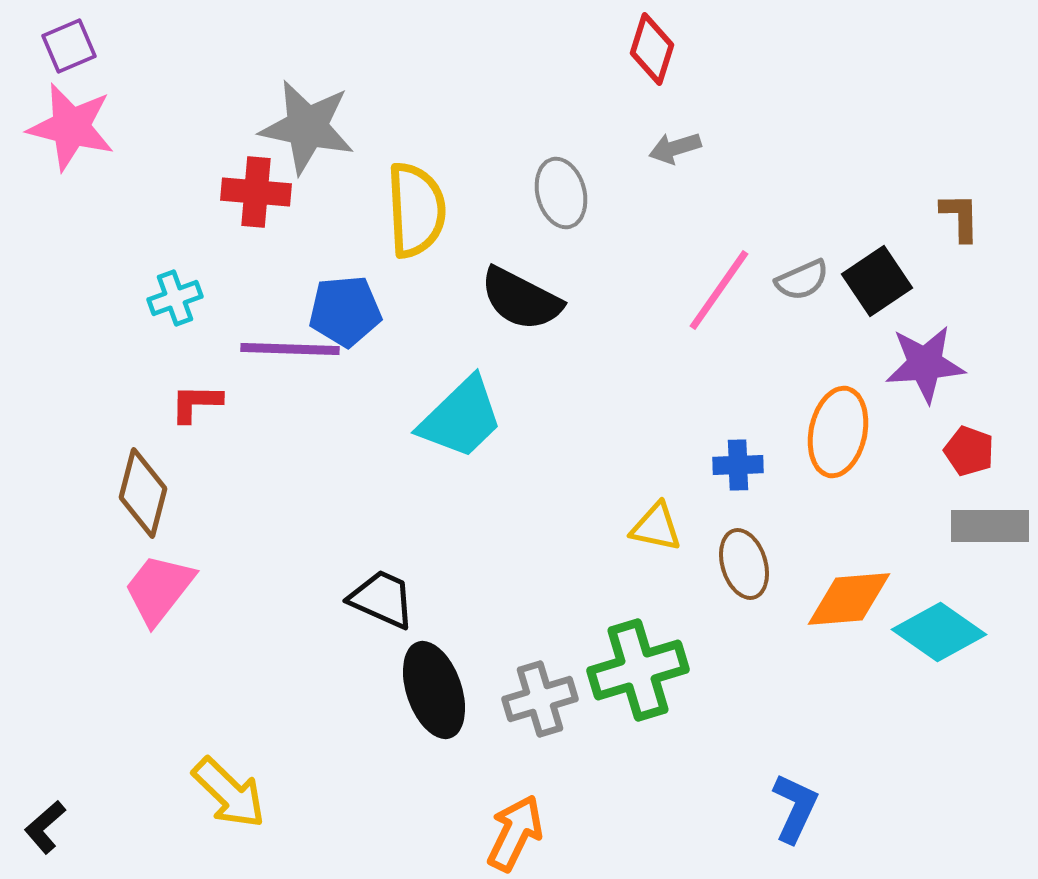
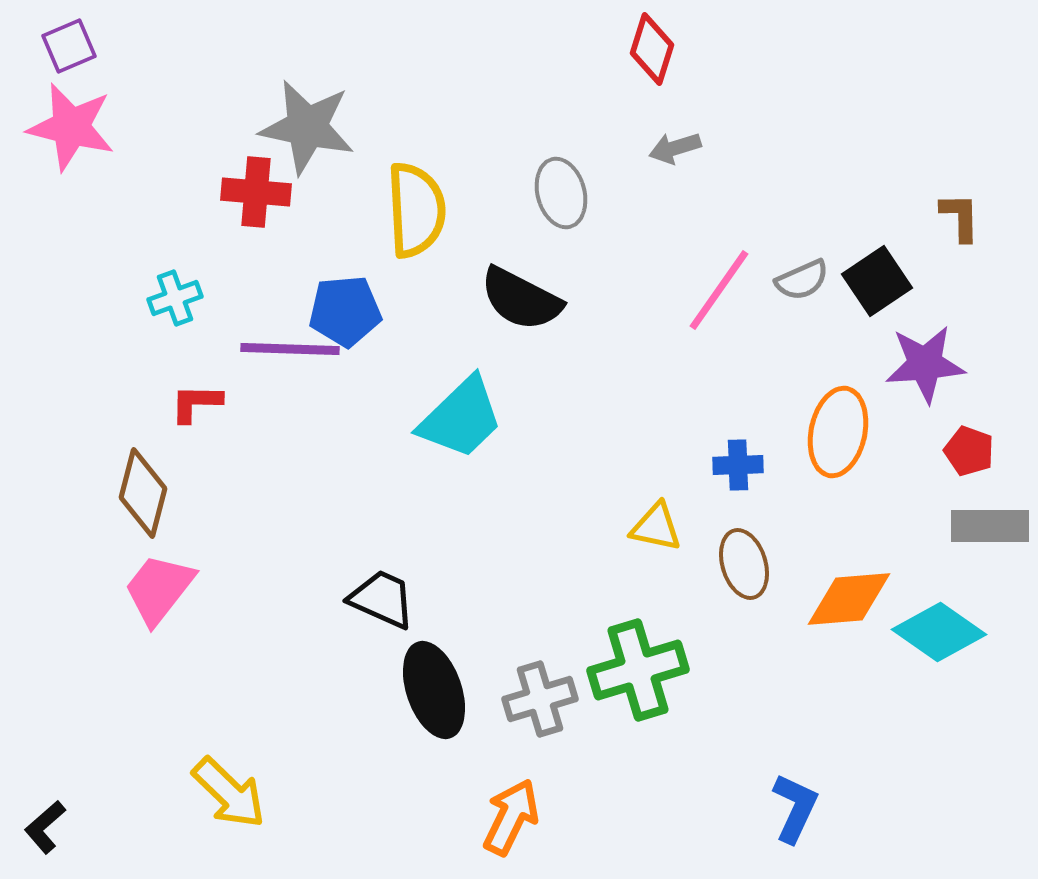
orange arrow: moved 4 px left, 16 px up
